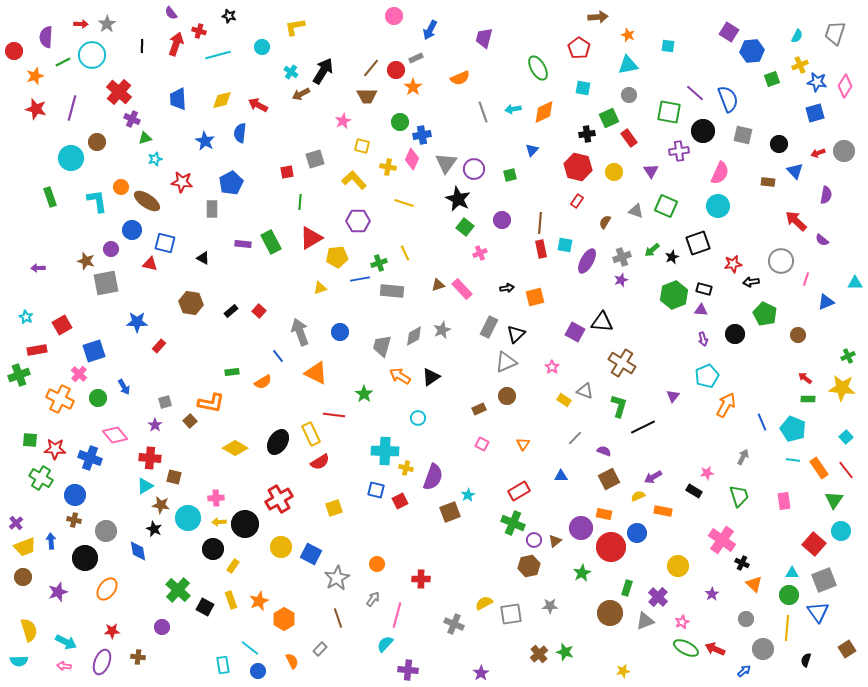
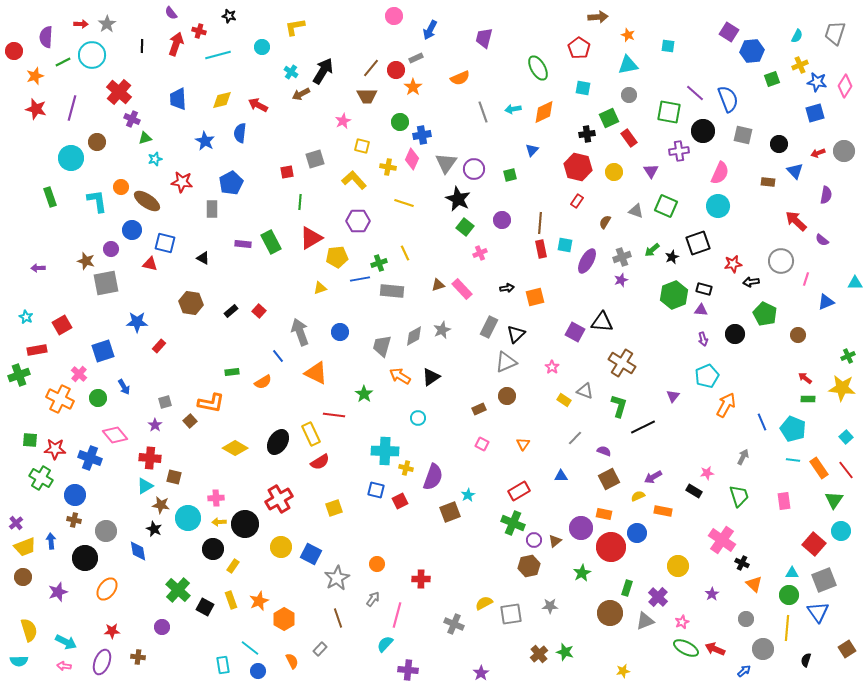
blue square at (94, 351): moved 9 px right
